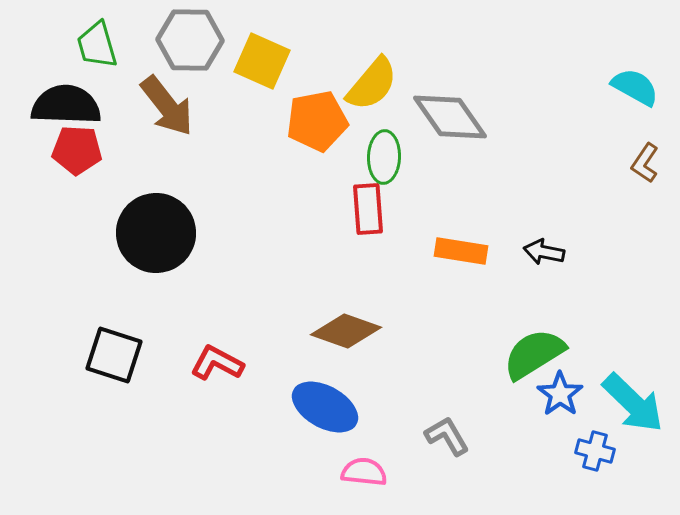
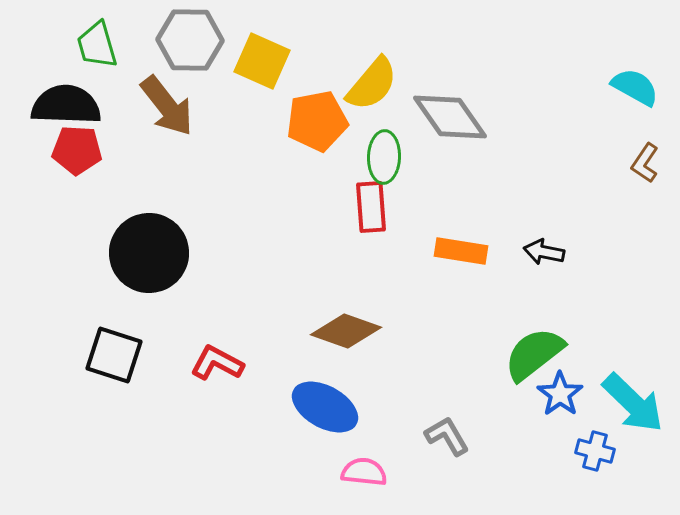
red rectangle: moved 3 px right, 2 px up
black circle: moved 7 px left, 20 px down
green semicircle: rotated 6 degrees counterclockwise
